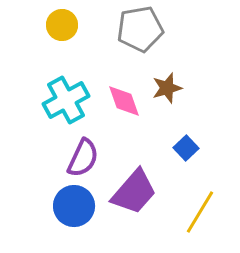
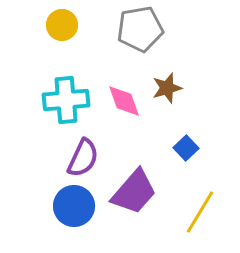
cyan cross: rotated 24 degrees clockwise
